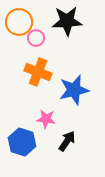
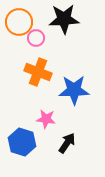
black star: moved 3 px left, 2 px up
blue star: rotated 12 degrees clockwise
black arrow: moved 2 px down
